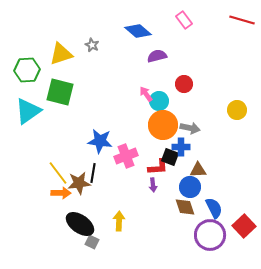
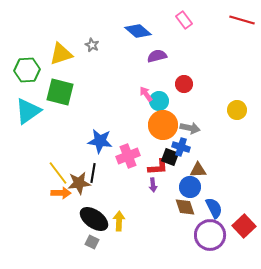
blue cross: rotated 18 degrees clockwise
pink cross: moved 2 px right
black ellipse: moved 14 px right, 5 px up
